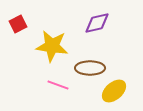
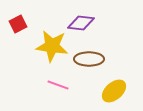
purple diamond: moved 16 px left; rotated 20 degrees clockwise
brown ellipse: moved 1 px left, 9 px up
